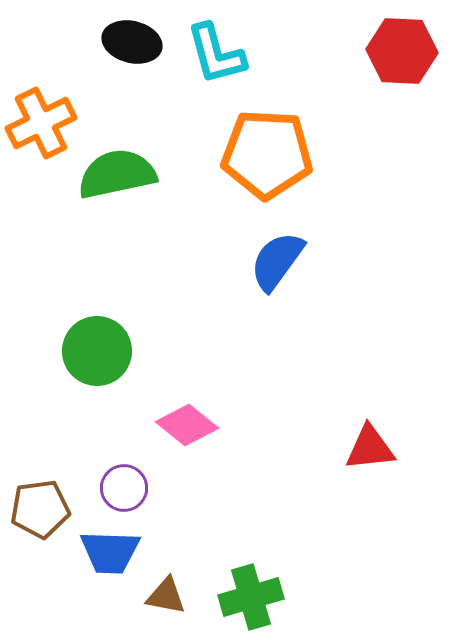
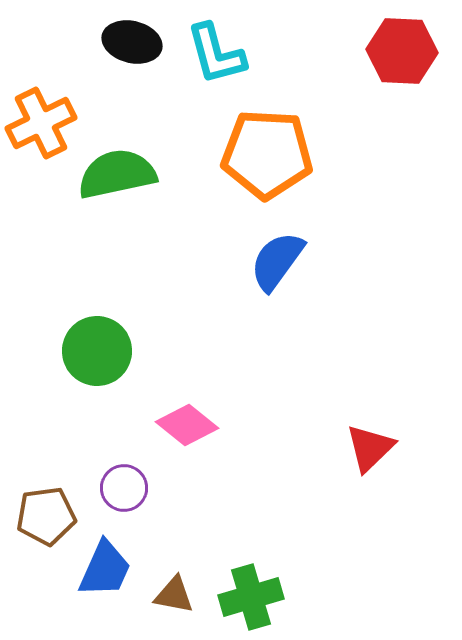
red triangle: rotated 38 degrees counterclockwise
brown pentagon: moved 6 px right, 7 px down
blue trapezoid: moved 5 px left, 17 px down; rotated 68 degrees counterclockwise
brown triangle: moved 8 px right, 1 px up
